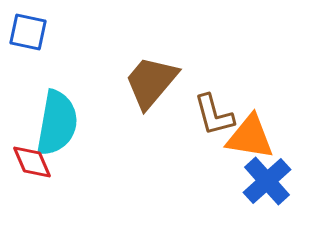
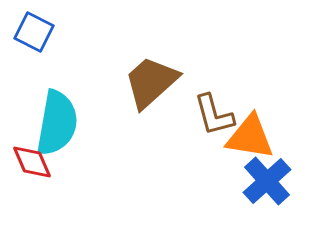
blue square: moved 6 px right; rotated 15 degrees clockwise
brown trapezoid: rotated 8 degrees clockwise
